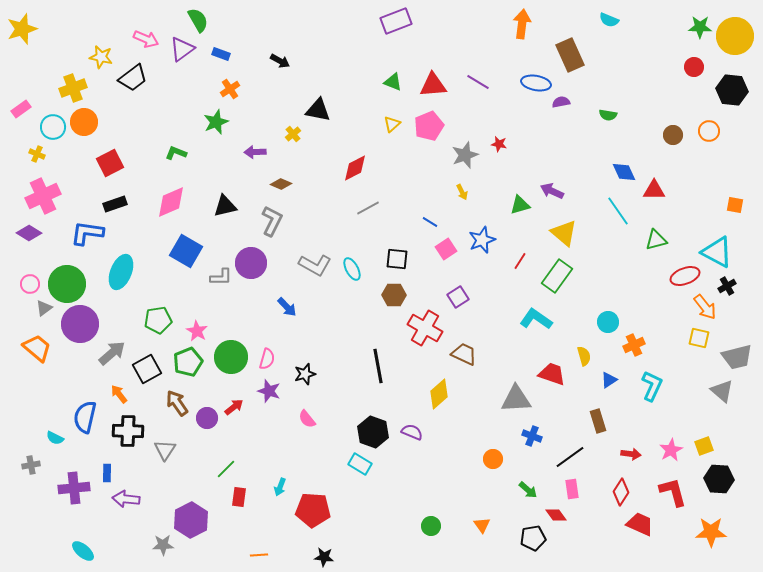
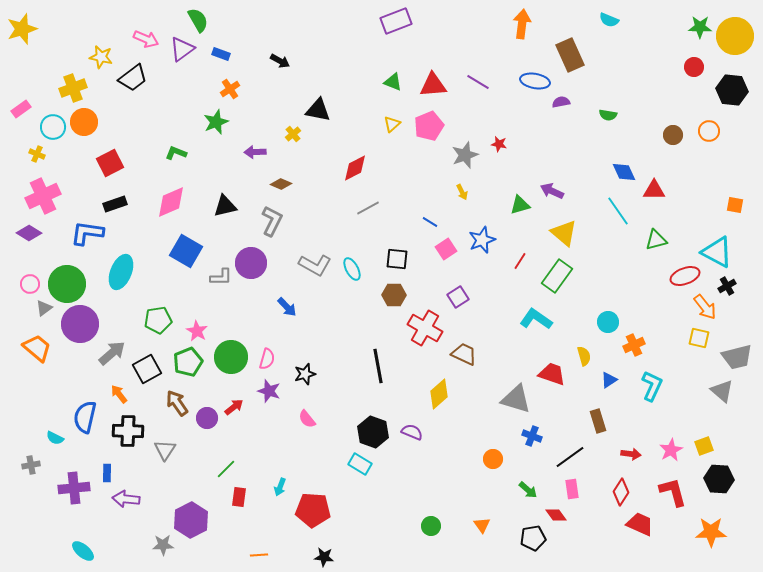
blue ellipse at (536, 83): moved 1 px left, 2 px up
gray triangle at (516, 399): rotated 20 degrees clockwise
